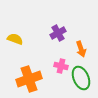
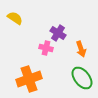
purple cross: rotated 28 degrees counterclockwise
yellow semicircle: moved 21 px up; rotated 14 degrees clockwise
pink cross: moved 15 px left, 18 px up
green ellipse: moved 1 px right; rotated 15 degrees counterclockwise
